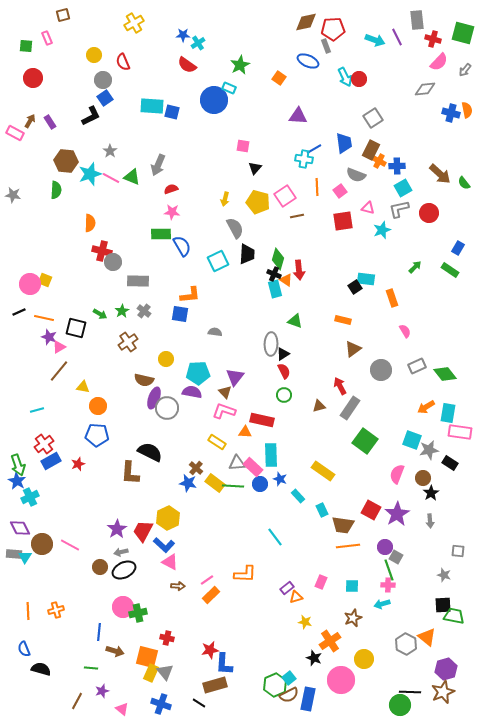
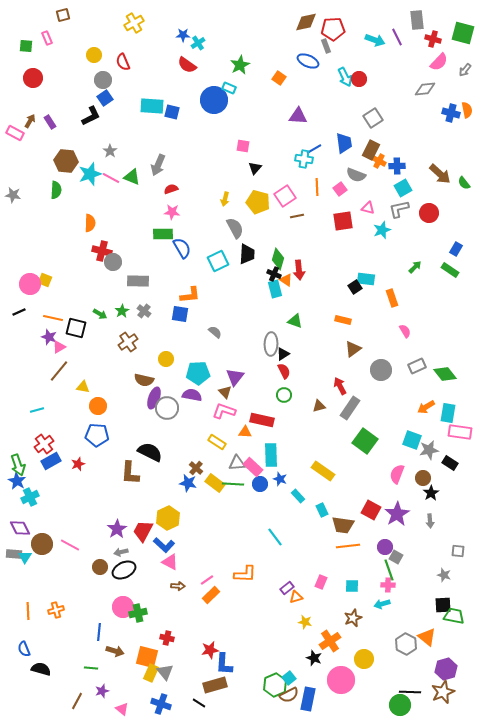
pink square at (340, 191): moved 2 px up
green rectangle at (161, 234): moved 2 px right
blue semicircle at (182, 246): moved 2 px down
blue rectangle at (458, 248): moved 2 px left, 1 px down
orange line at (44, 318): moved 9 px right
gray semicircle at (215, 332): rotated 32 degrees clockwise
purple semicircle at (192, 392): moved 3 px down
green line at (233, 486): moved 2 px up
